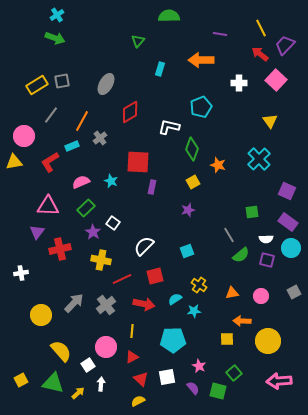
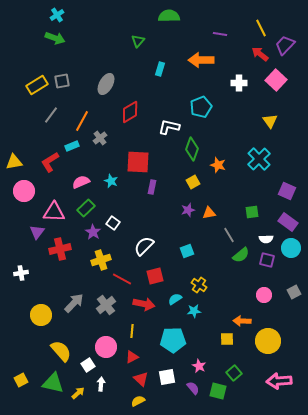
pink circle at (24, 136): moved 55 px down
pink triangle at (48, 206): moved 6 px right, 6 px down
yellow cross at (101, 260): rotated 30 degrees counterclockwise
red line at (122, 279): rotated 54 degrees clockwise
orange triangle at (232, 293): moved 23 px left, 80 px up
pink circle at (261, 296): moved 3 px right, 1 px up
